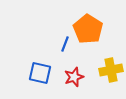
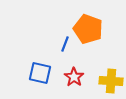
orange pentagon: rotated 12 degrees counterclockwise
yellow cross: moved 11 px down; rotated 15 degrees clockwise
red star: rotated 18 degrees counterclockwise
